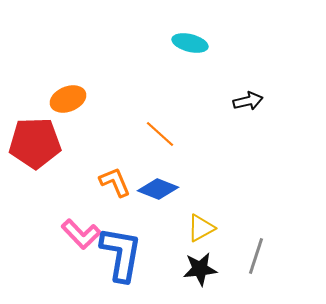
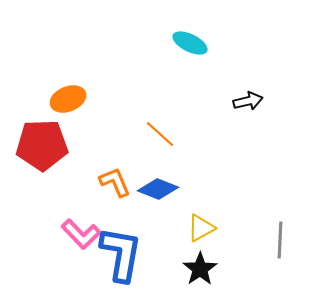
cyan ellipse: rotated 12 degrees clockwise
red pentagon: moved 7 px right, 2 px down
gray line: moved 24 px right, 16 px up; rotated 15 degrees counterclockwise
black star: rotated 28 degrees counterclockwise
